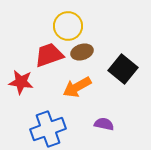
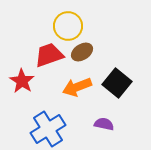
brown ellipse: rotated 15 degrees counterclockwise
black square: moved 6 px left, 14 px down
red star: moved 1 px right, 1 px up; rotated 25 degrees clockwise
orange arrow: rotated 8 degrees clockwise
blue cross: rotated 12 degrees counterclockwise
